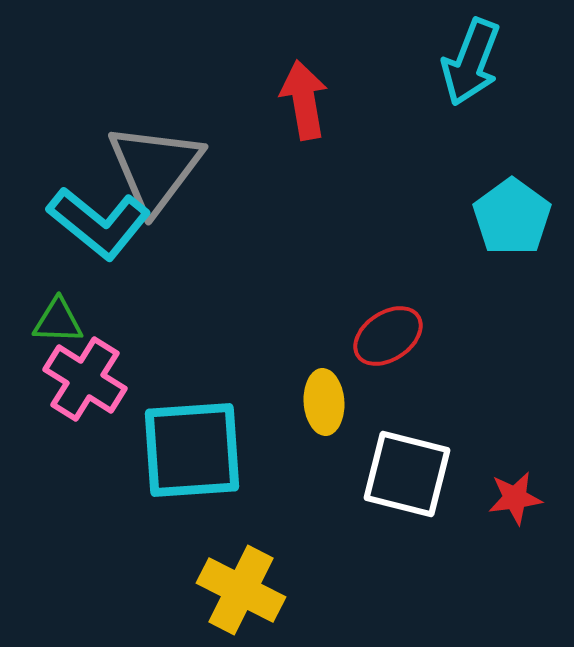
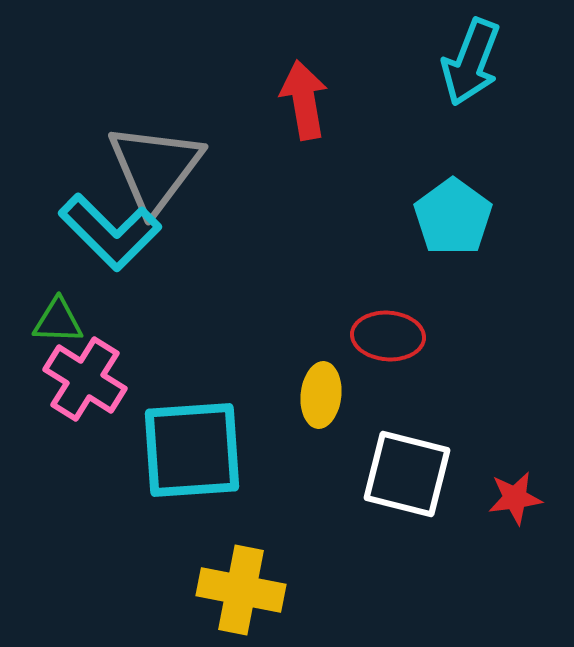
cyan pentagon: moved 59 px left
cyan L-shape: moved 11 px right, 9 px down; rotated 6 degrees clockwise
red ellipse: rotated 38 degrees clockwise
yellow ellipse: moved 3 px left, 7 px up; rotated 10 degrees clockwise
yellow cross: rotated 16 degrees counterclockwise
